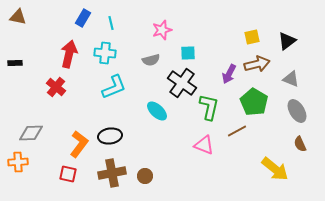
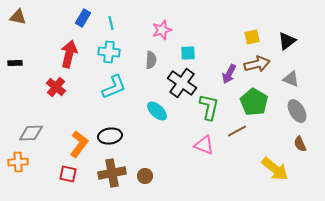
cyan cross: moved 4 px right, 1 px up
gray semicircle: rotated 72 degrees counterclockwise
